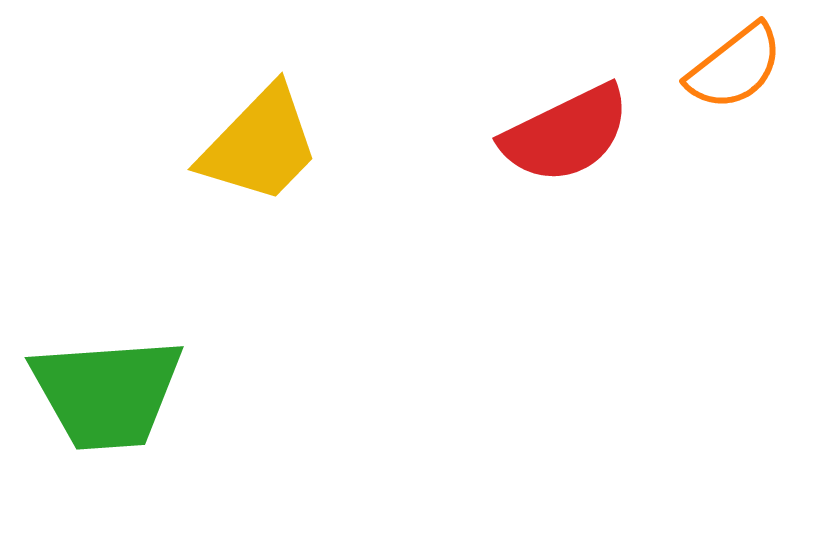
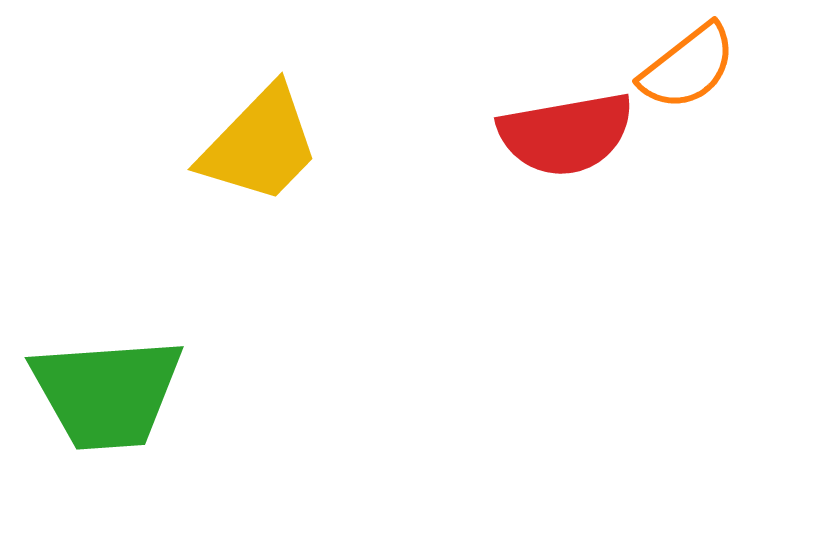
orange semicircle: moved 47 px left
red semicircle: rotated 16 degrees clockwise
